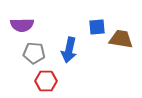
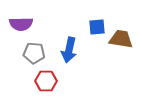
purple semicircle: moved 1 px left, 1 px up
